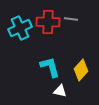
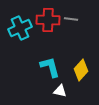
red cross: moved 2 px up
